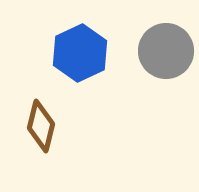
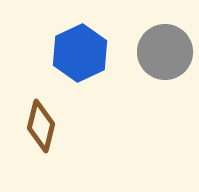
gray circle: moved 1 px left, 1 px down
